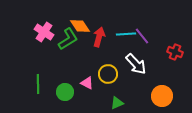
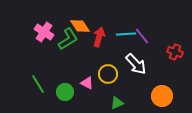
green line: rotated 30 degrees counterclockwise
